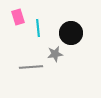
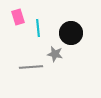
gray star: rotated 21 degrees clockwise
